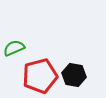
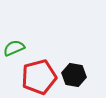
red pentagon: moved 1 px left, 1 px down
